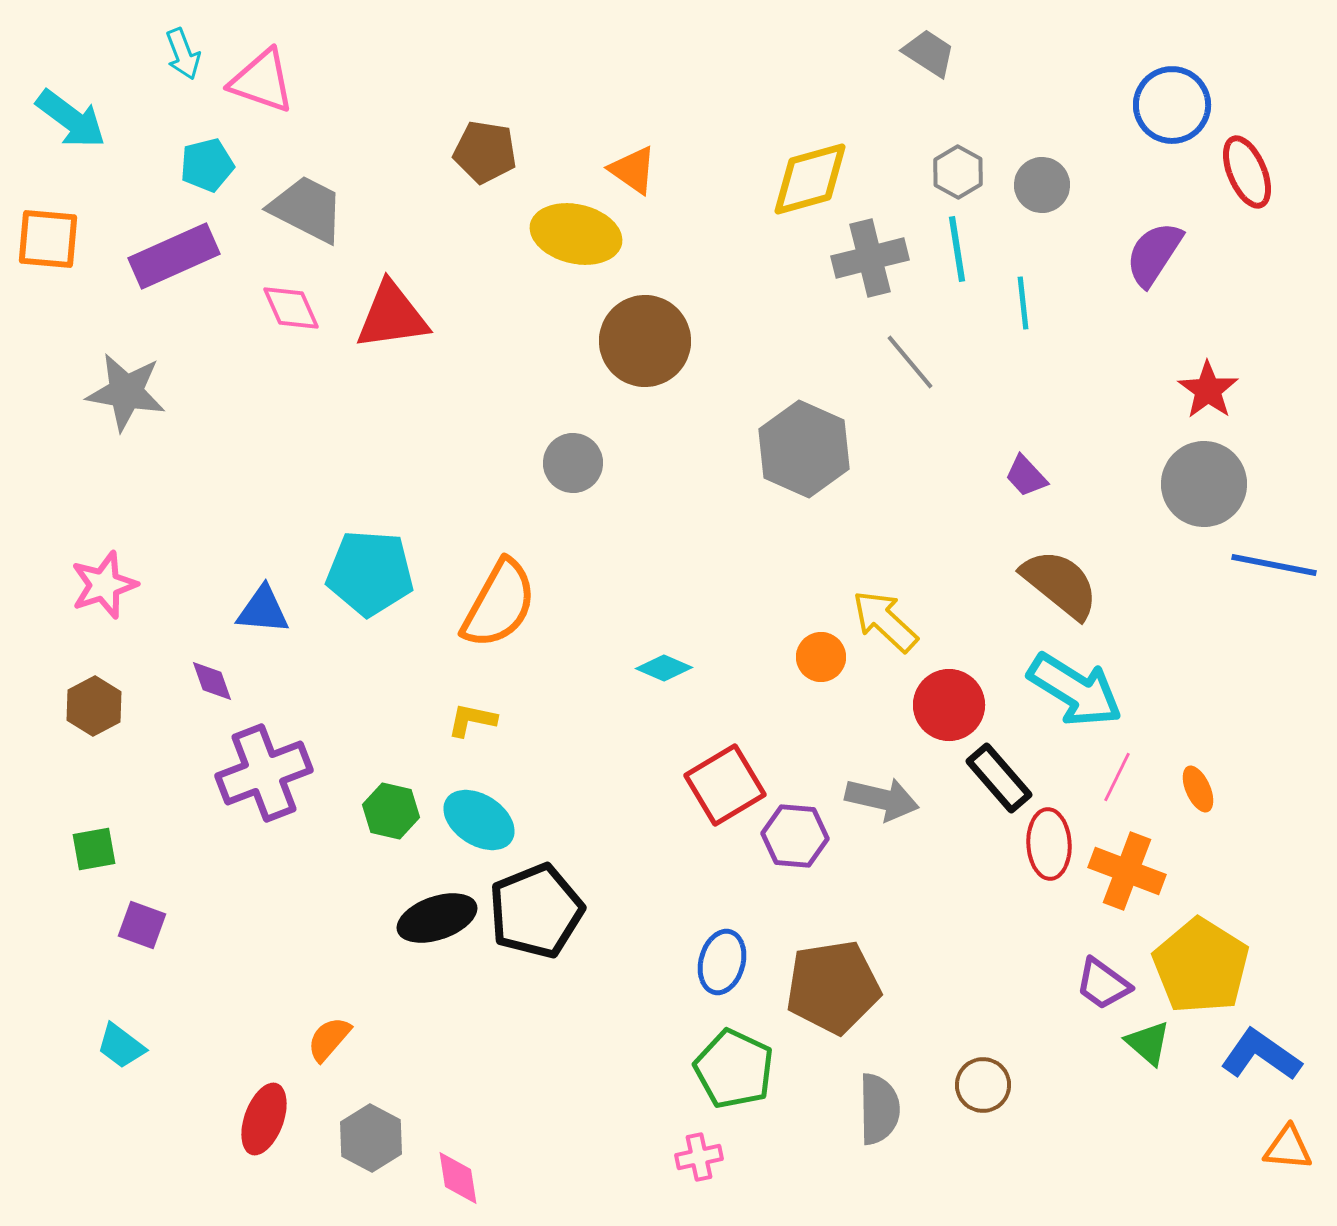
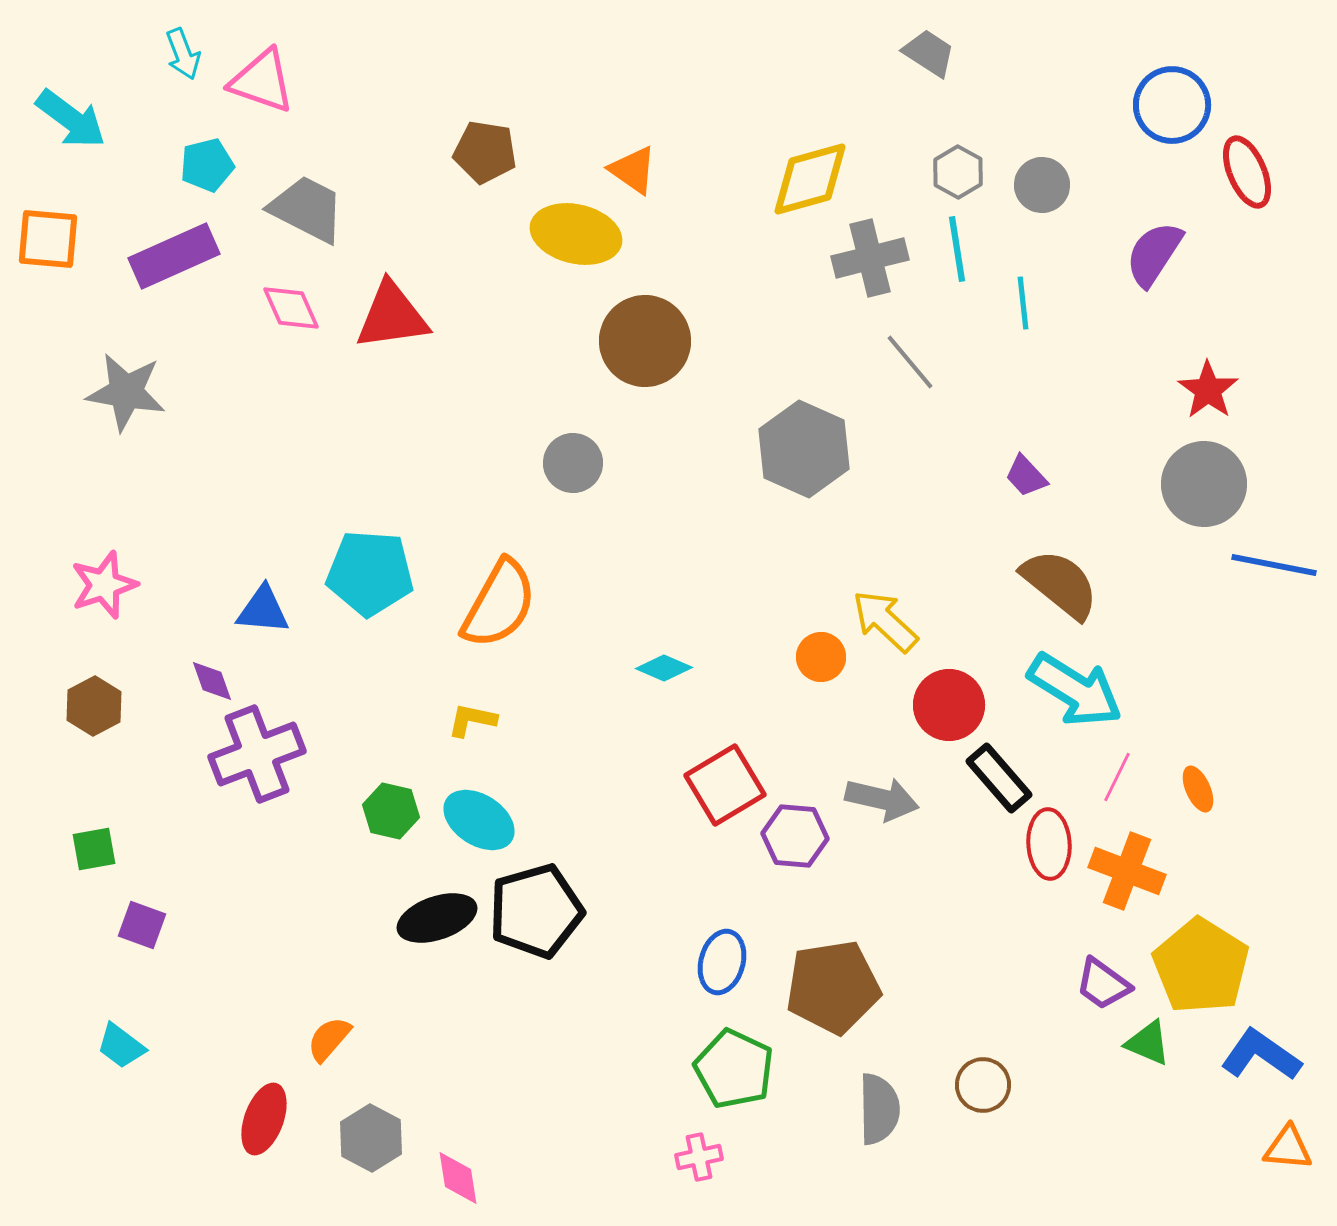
purple cross at (264, 773): moved 7 px left, 19 px up
black pentagon at (536, 911): rotated 6 degrees clockwise
green triangle at (1148, 1043): rotated 18 degrees counterclockwise
